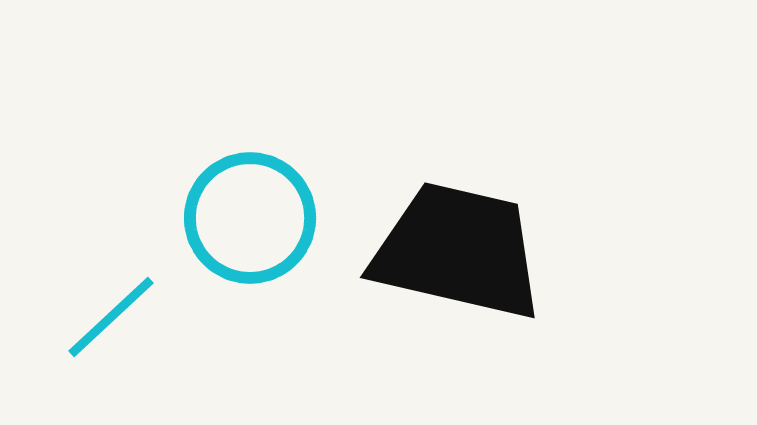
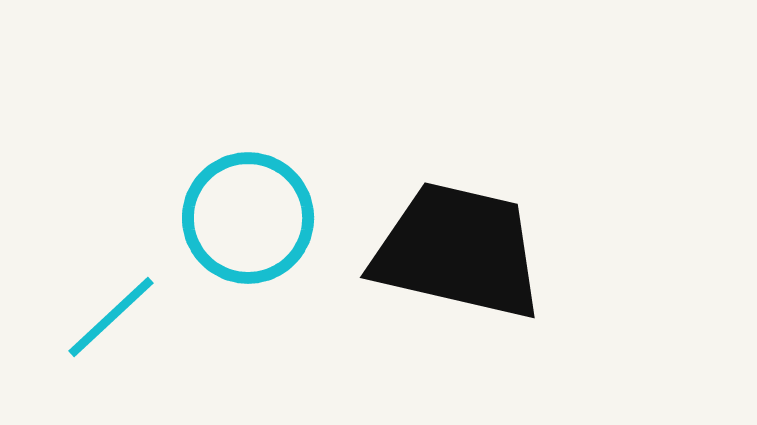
cyan circle: moved 2 px left
